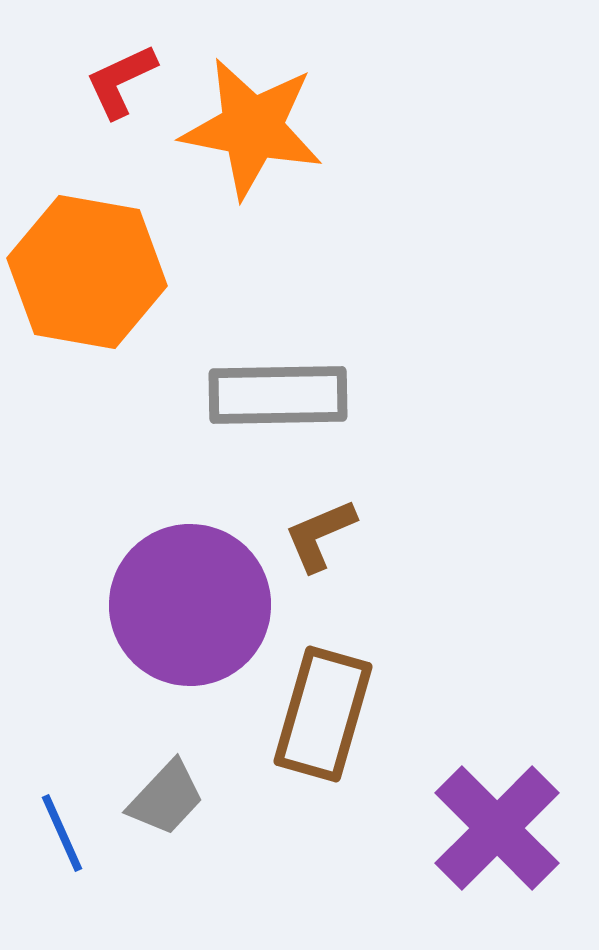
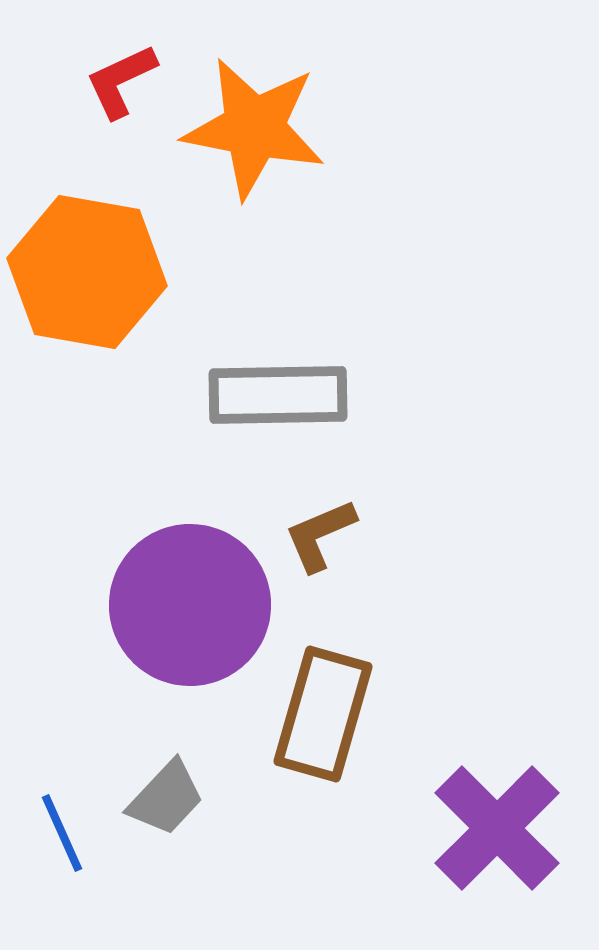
orange star: moved 2 px right
